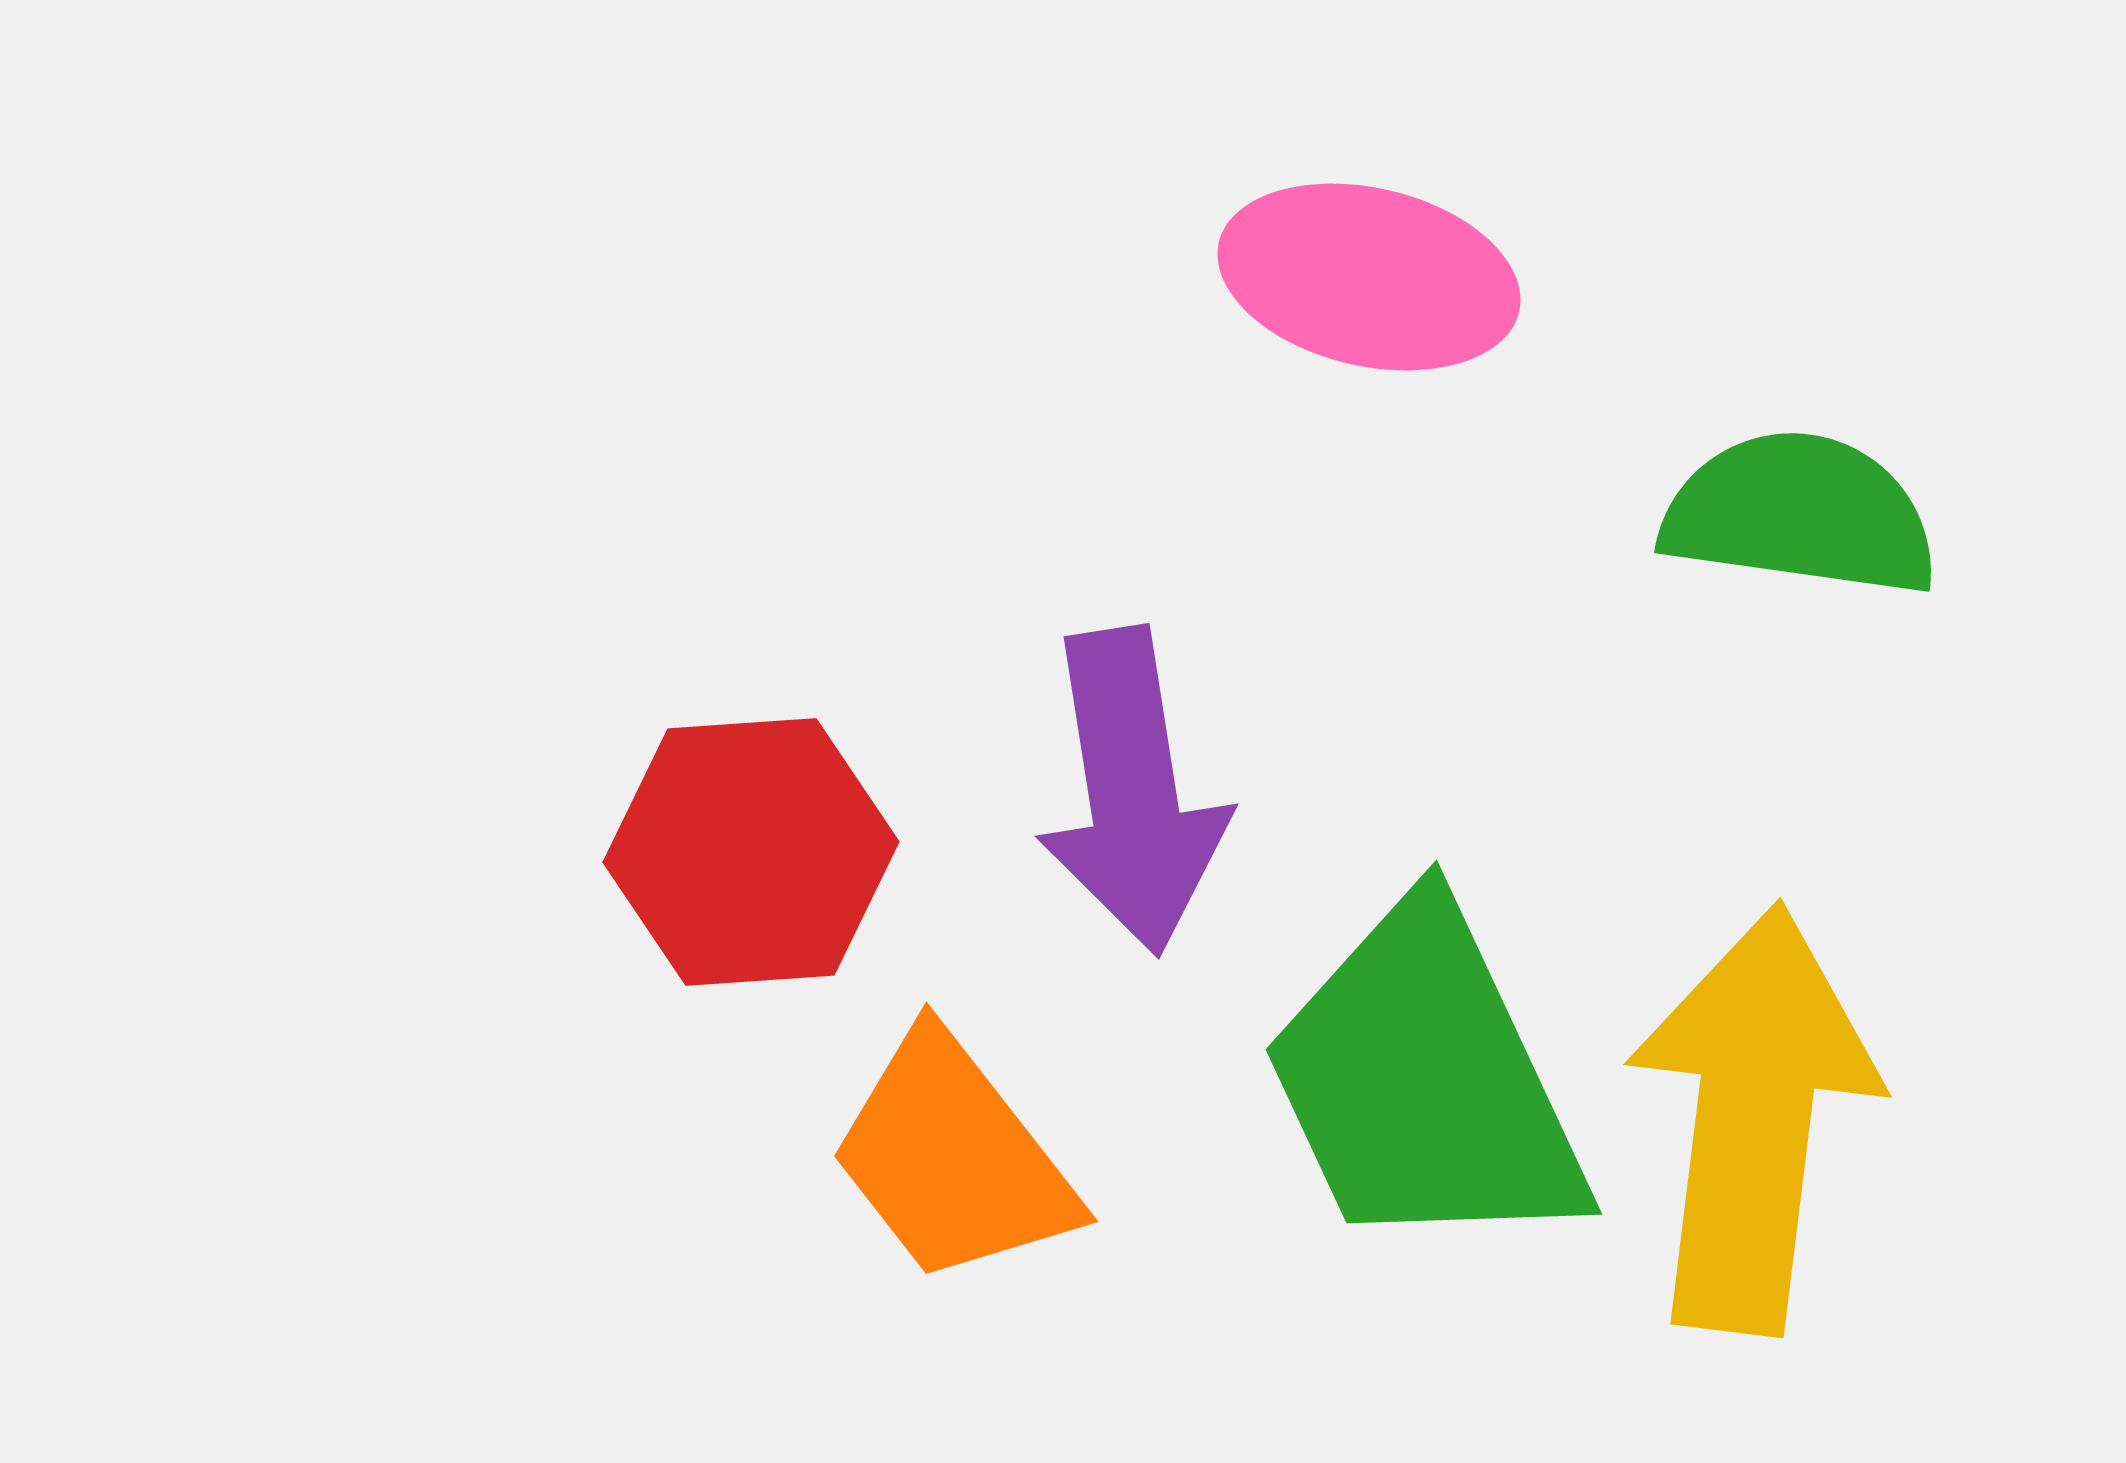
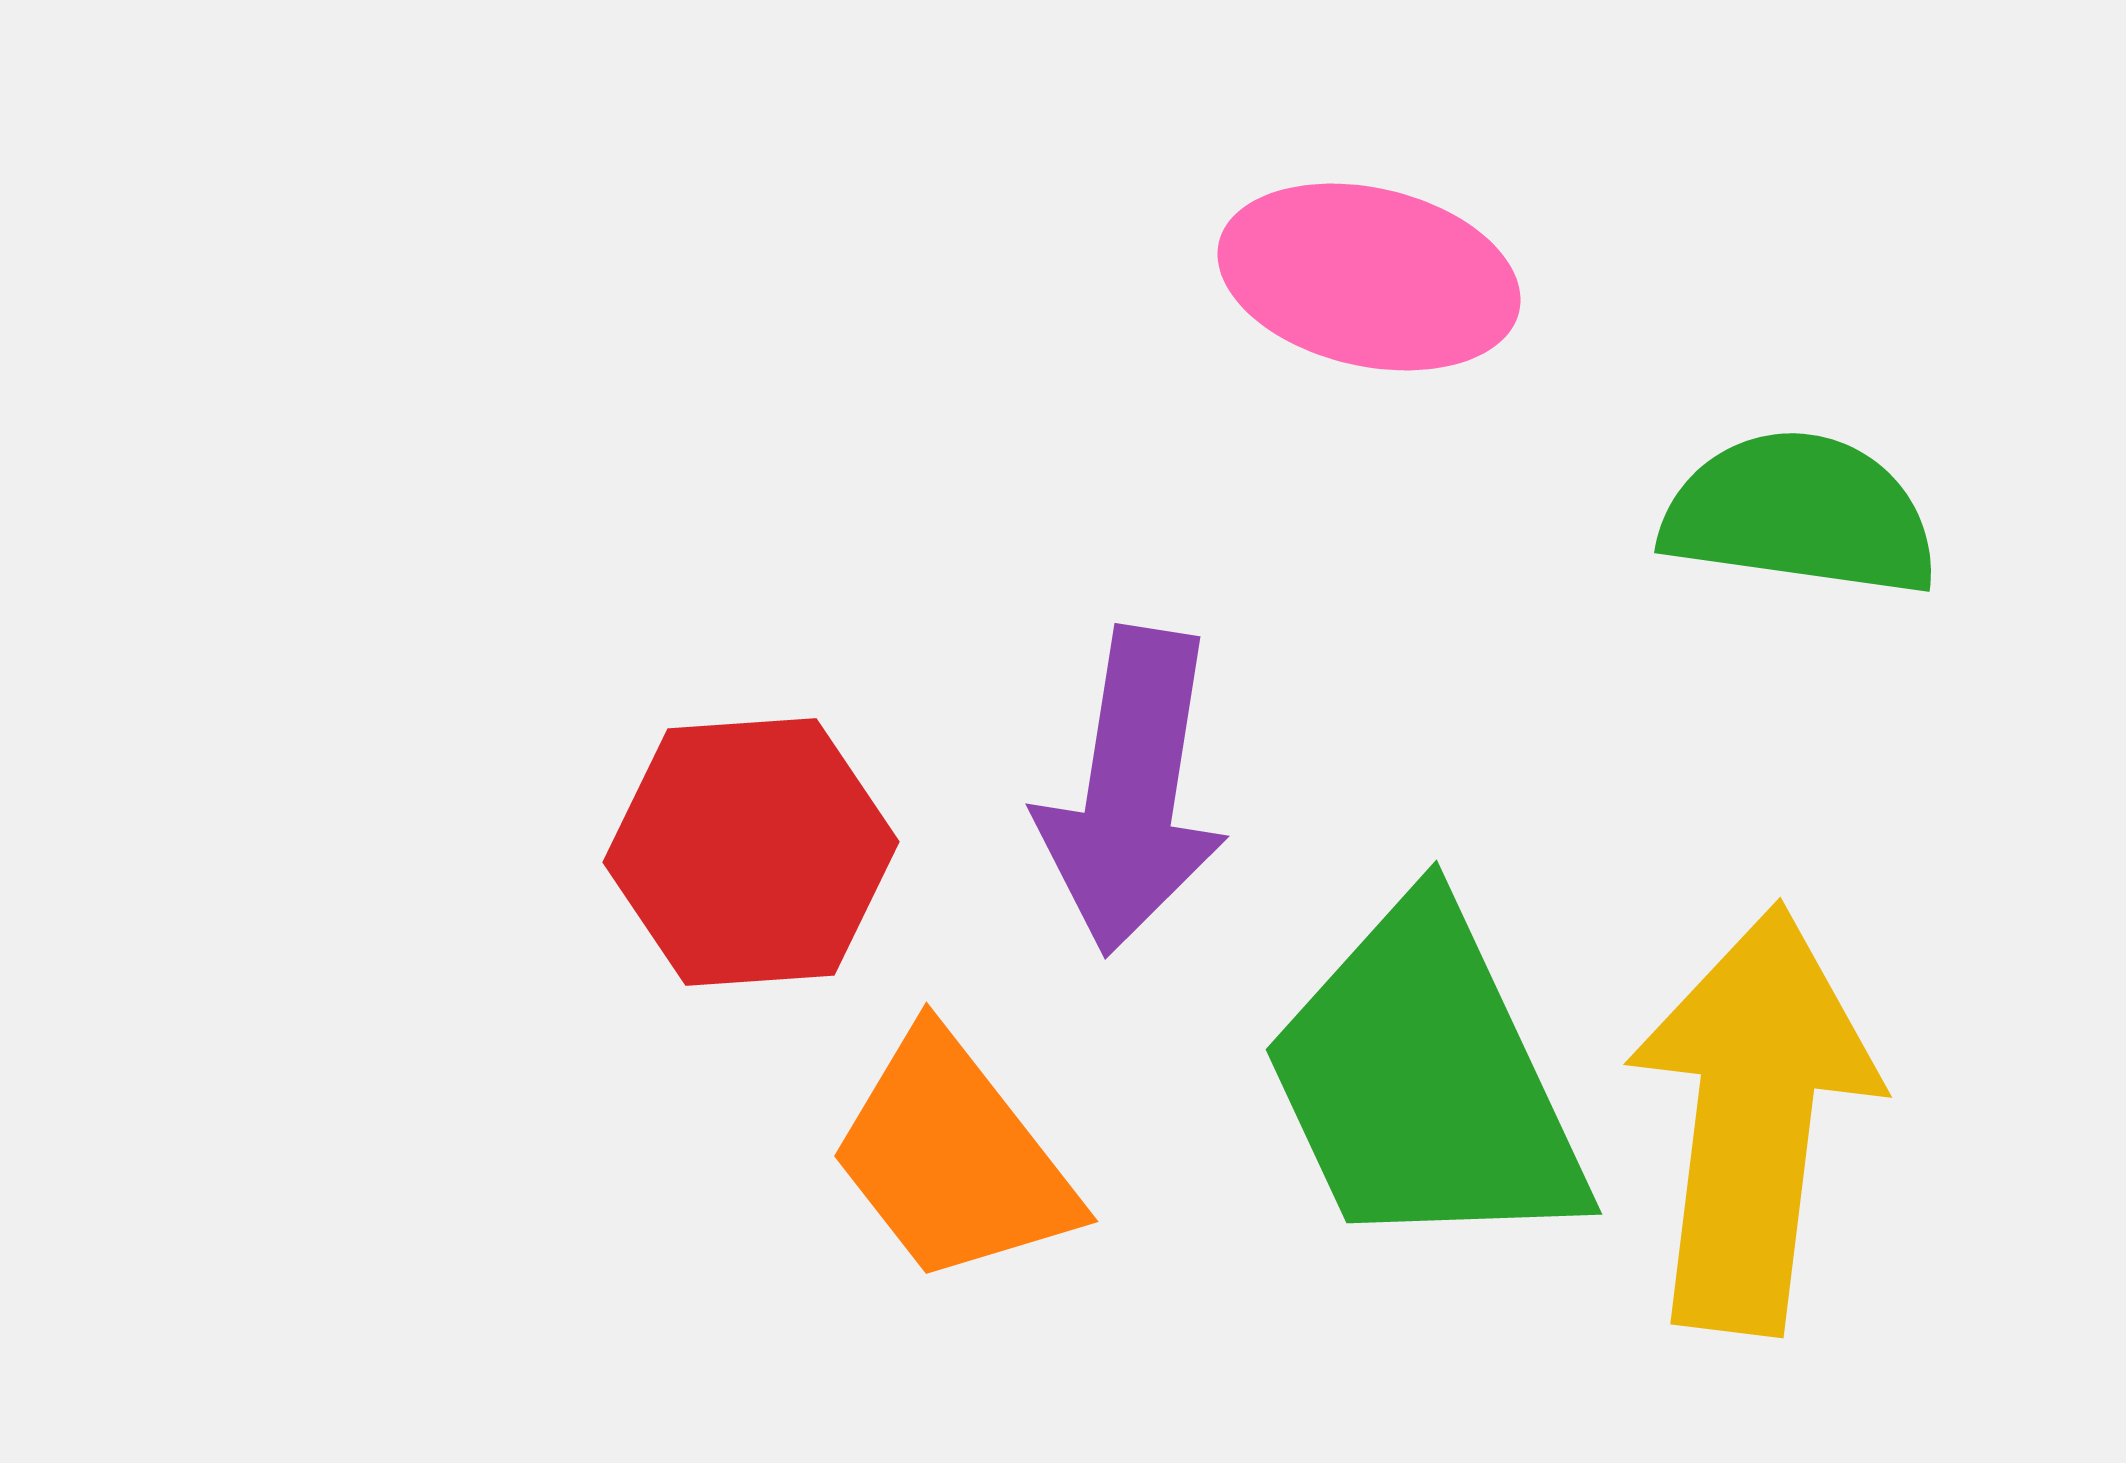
purple arrow: rotated 18 degrees clockwise
